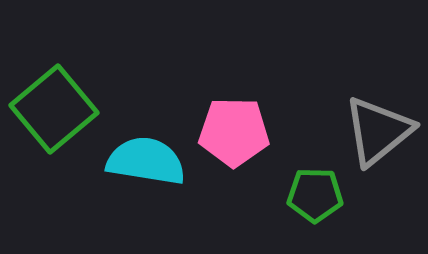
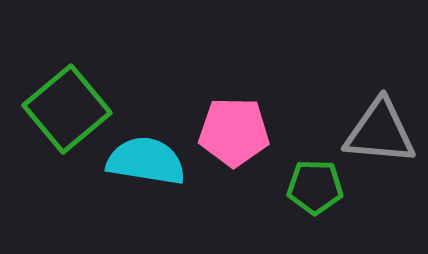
green square: moved 13 px right
gray triangle: moved 2 px right, 1 px down; rotated 44 degrees clockwise
green pentagon: moved 8 px up
